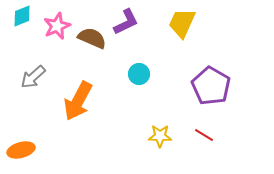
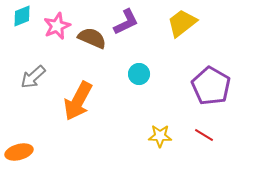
yellow trapezoid: rotated 28 degrees clockwise
orange ellipse: moved 2 px left, 2 px down
